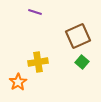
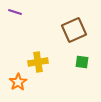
purple line: moved 20 px left
brown square: moved 4 px left, 6 px up
green square: rotated 32 degrees counterclockwise
